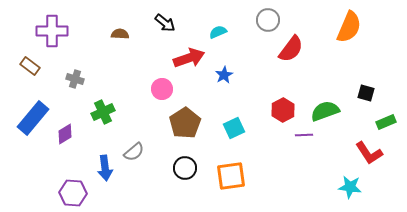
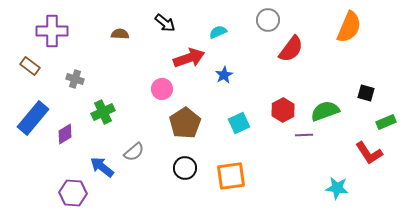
cyan square: moved 5 px right, 5 px up
blue arrow: moved 3 px left, 1 px up; rotated 135 degrees clockwise
cyan star: moved 13 px left, 1 px down
